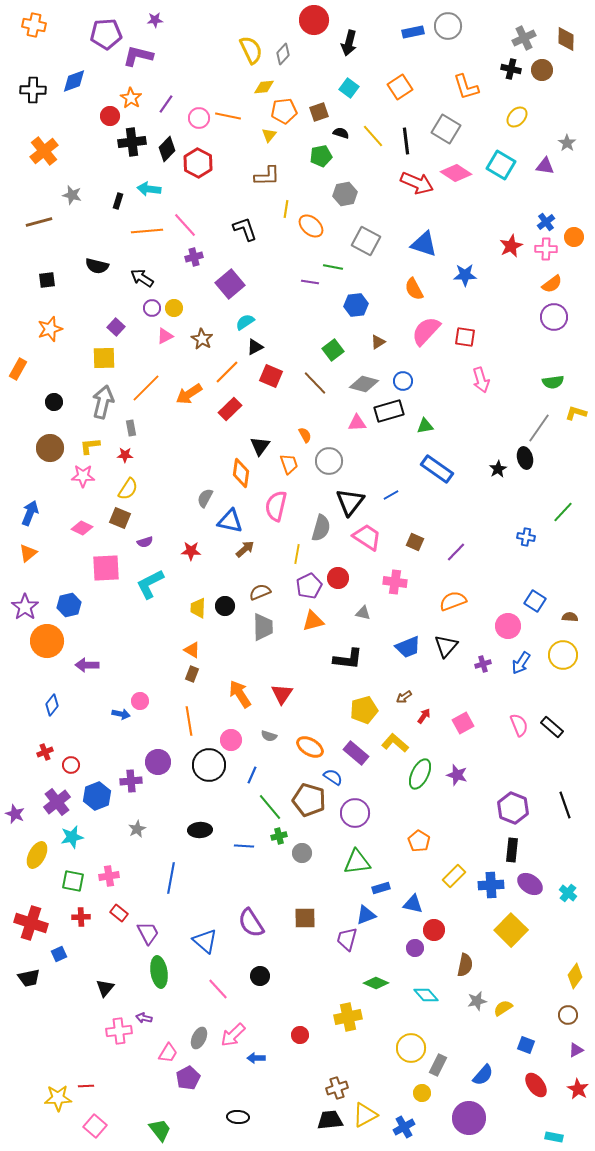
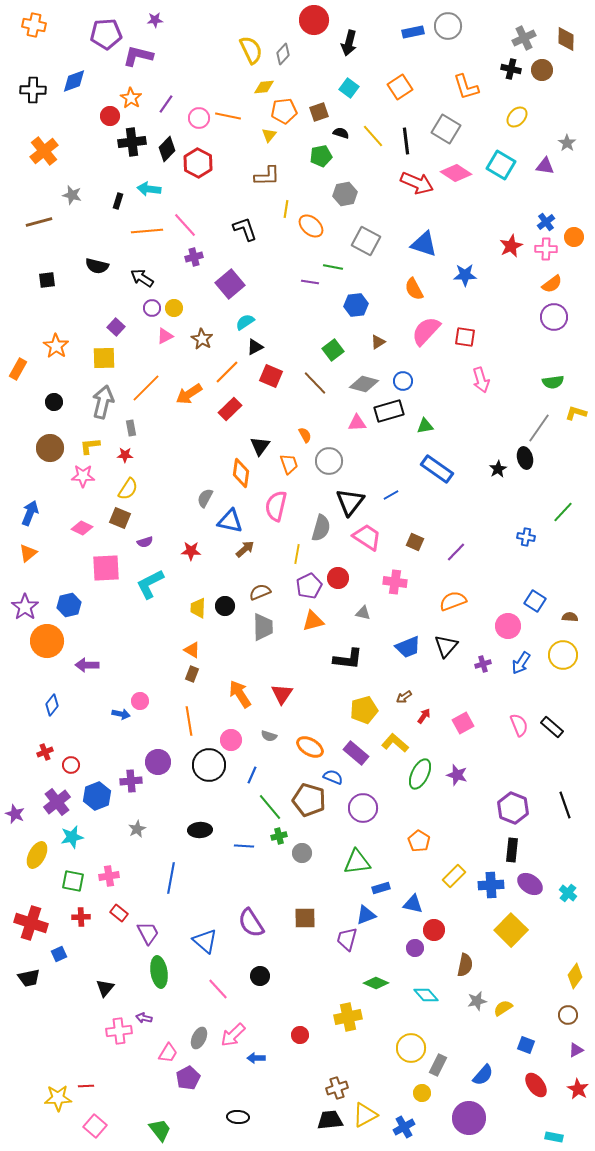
orange star at (50, 329): moved 6 px right, 17 px down; rotated 20 degrees counterclockwise
blue semicircle at (333, 777): rotated 12 degrees counterclockwise
purple circle at (355, 813): moved 8 px right, 5 px up
